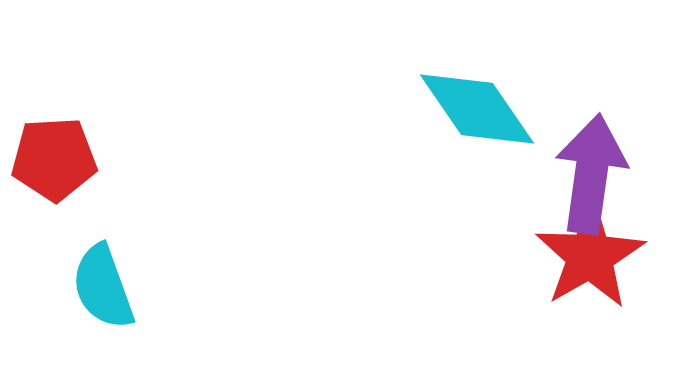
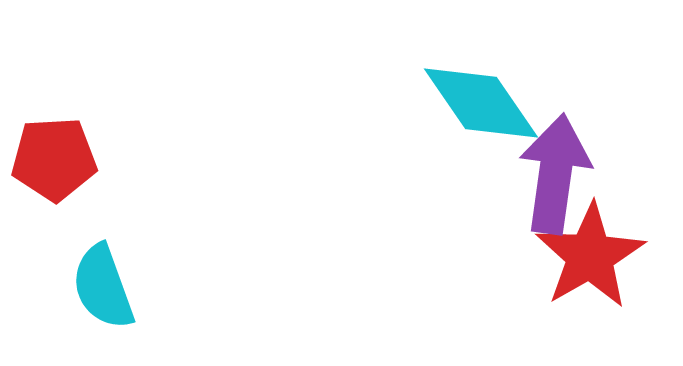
cyan diamond: moved 4 px right, 6 px up
purple arrow: moved 36 px left
